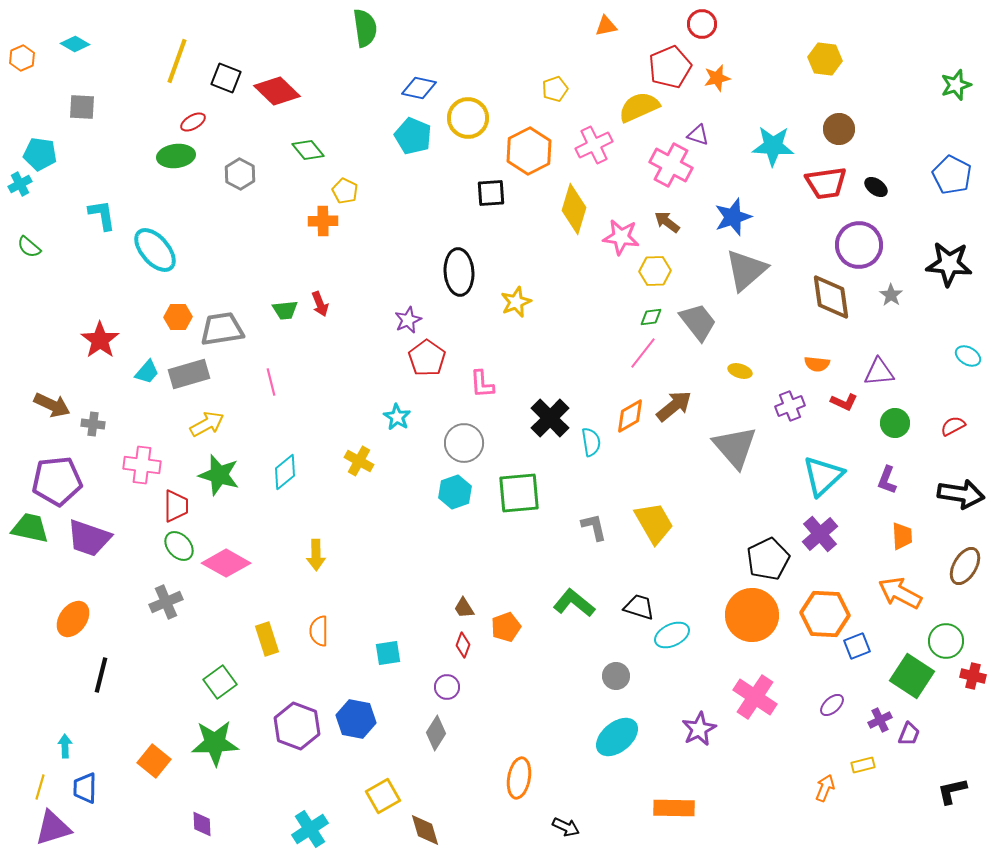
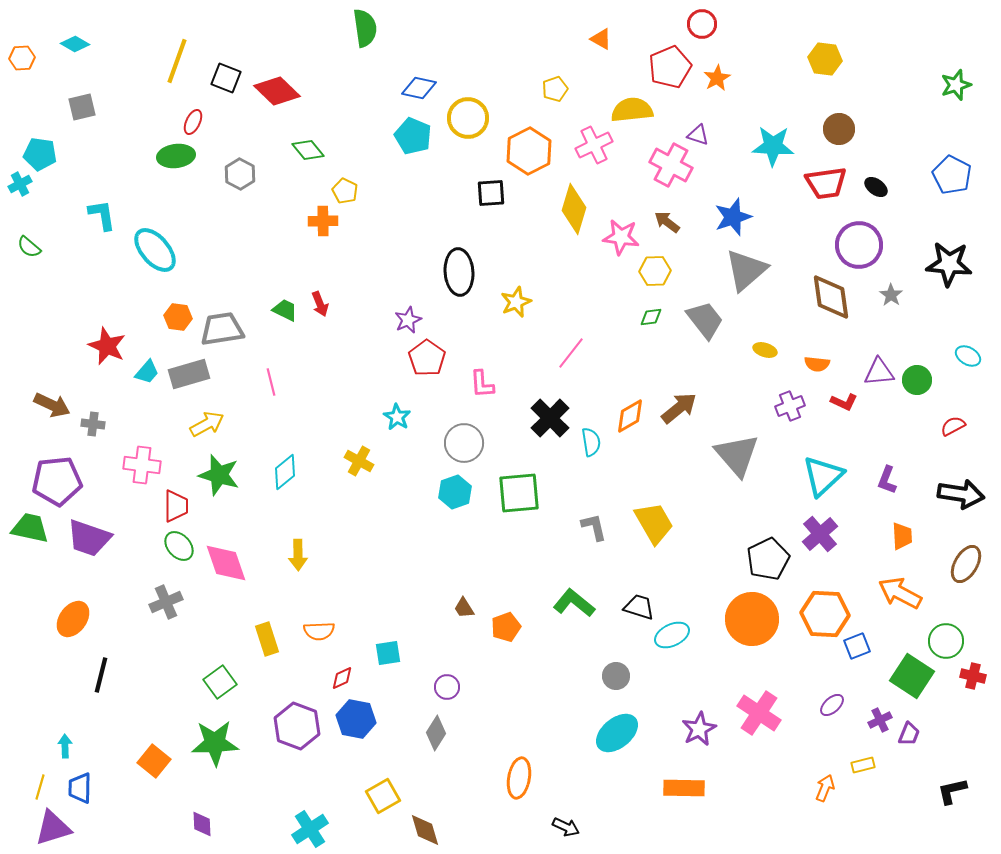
orange triangle at (606, 26): moved 5 px left, 13 px down; rotated 40 degrees clockwise
orange hexagon at (22, 58): rotated 20 degrees clockwise
orange star at (717, 78): rotated 16 degrees counterclockwise
gray square at (82, 107): rotated 16 degrees counterclockwise
yellow semicircle at (639, 107): moved 7 px left, 3 px down; rotated 18 degrees clockwise
red ellipse at (193, 122): rotated 35 degrees counterclockwise
green trapezoid at (285, 310): rotated 148 degrees counterclockwise
orange hexagon at (178, 317): rotated 8 degrees clockwise
gray trapezoid at (698, 322): moved 7 px right, 2 px up
red star at (100, 340): moved 7 px right, 6 px down; rotated 12 degrees counterclockwise
pink line at (643, 353): moved 72 px left
yellow ellipse at (740, 371): moved 25 px right, 21 px up
brown arrow at (674, 406): moved 5 px right, 2 px down
green circle at (895, 423): moved 22 px right, 43 px up
gray triangle at (735, 447): moved 2 px right, 8 px down
yellow arrow at (316, 555): moved 18 px left
pink diamond at (226, 563): rotated 42 degrees clockwise
brown ellipse at (965, 566): moved 1 px right, 2 px up
orange circle at (752, 615): moved 4 px down
orange semicircle at (319, 631): rotated 92 degrees counterclockwise
red diamond at (463, 645): moved 121 px left, 33 px down; rotated 45 degrees clockwise
pink cross at (755, 697): moved 4 px right, 16 px down
cyan ellipse at (617, 737): moved 4 px up
blue trapezoid at (85, 788): moved 5 px left
orange rectangle at (674, 808): moved 10 px right, 20 px up
